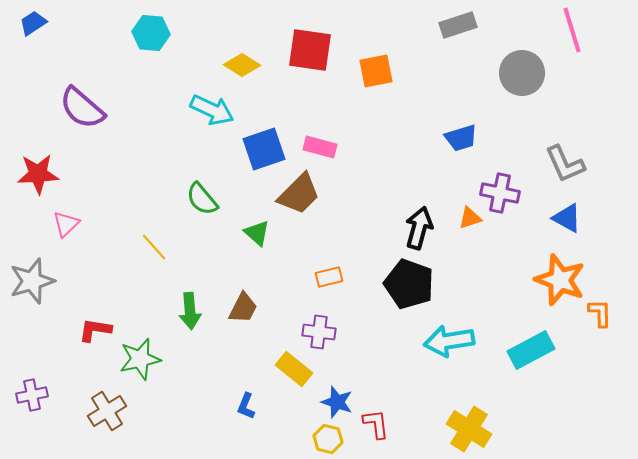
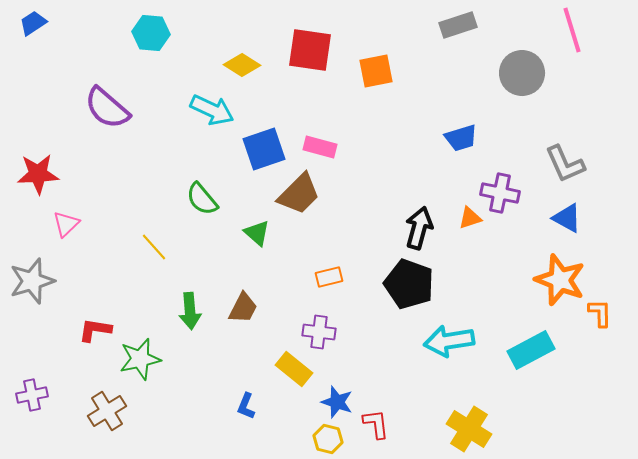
purple semicircle at (82, 108): moved 25 px right
